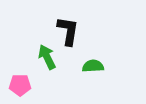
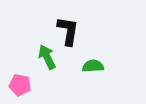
pink pentagon: rotated 10 degrees clockwise
